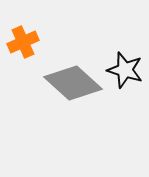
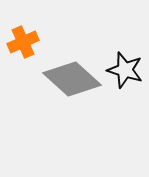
gray diamond: moved 1 px left, 4 px up
